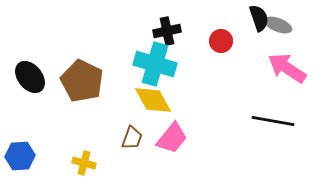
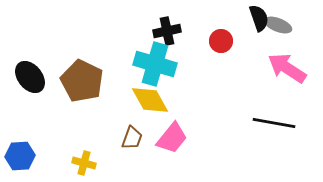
yellow diamond: moved 3 px left
black line: moved 1 px right, 2 px down
